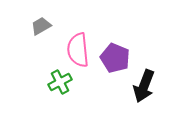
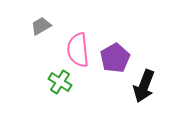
purple pentagon: rotated 20 degrees clockwise
green cross: rotated 30 degrees counterclockwise
